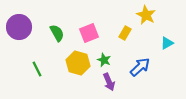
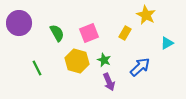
purple circle: moved 4 px up
yellow hexagon: moved 1 px left, 2 px up
green line: moved 1 px up
